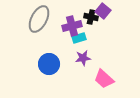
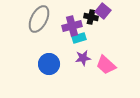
pink trapezoid: moved 2 px right, 14 px up
